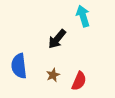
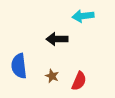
cyan arrow: rotated 80 degrees counterclockwise
black arrow: rotated 50 degrees clockwise
brown star: moved 1 px left, 1 px down; rotated 24 degrees counterclockwise
